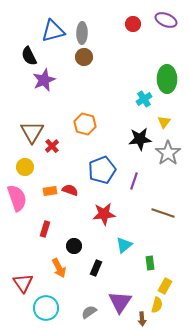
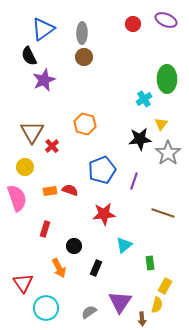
blue triangle: moved 10 px left, 2 px up; rotated 20 degrees counterclockwise
yellow triangle: moved 3 px left, 2 px down
